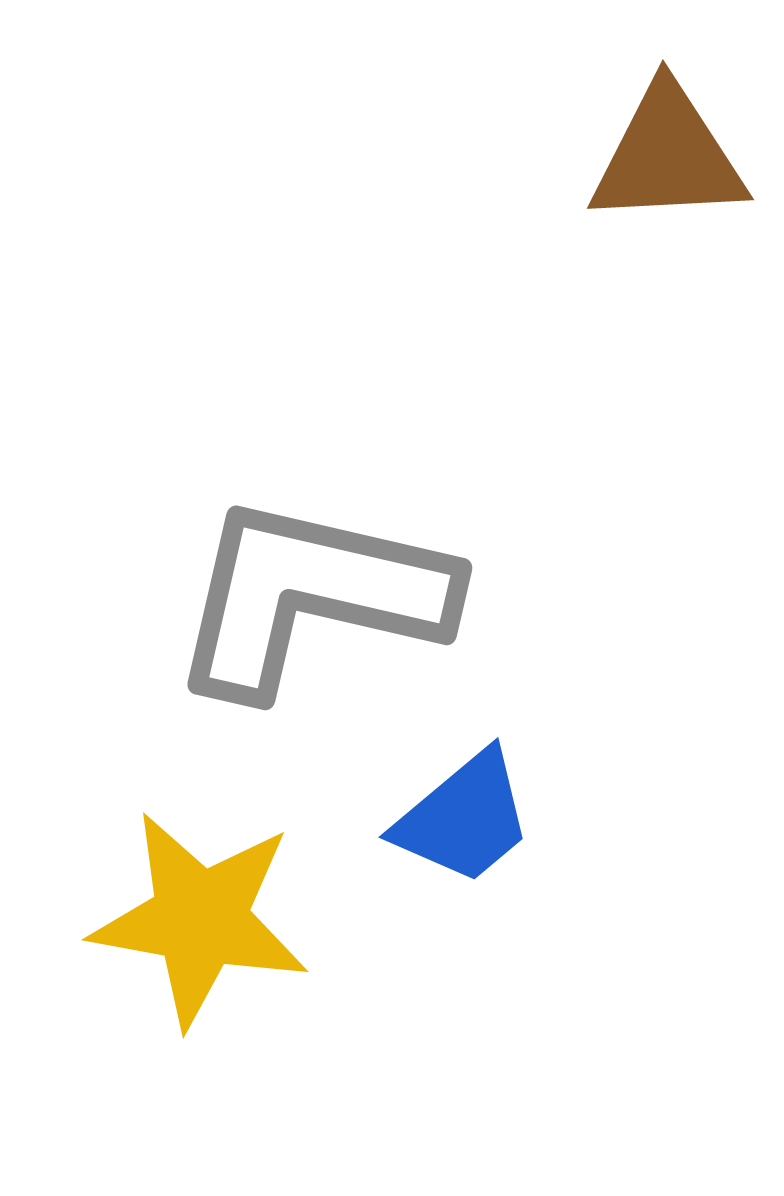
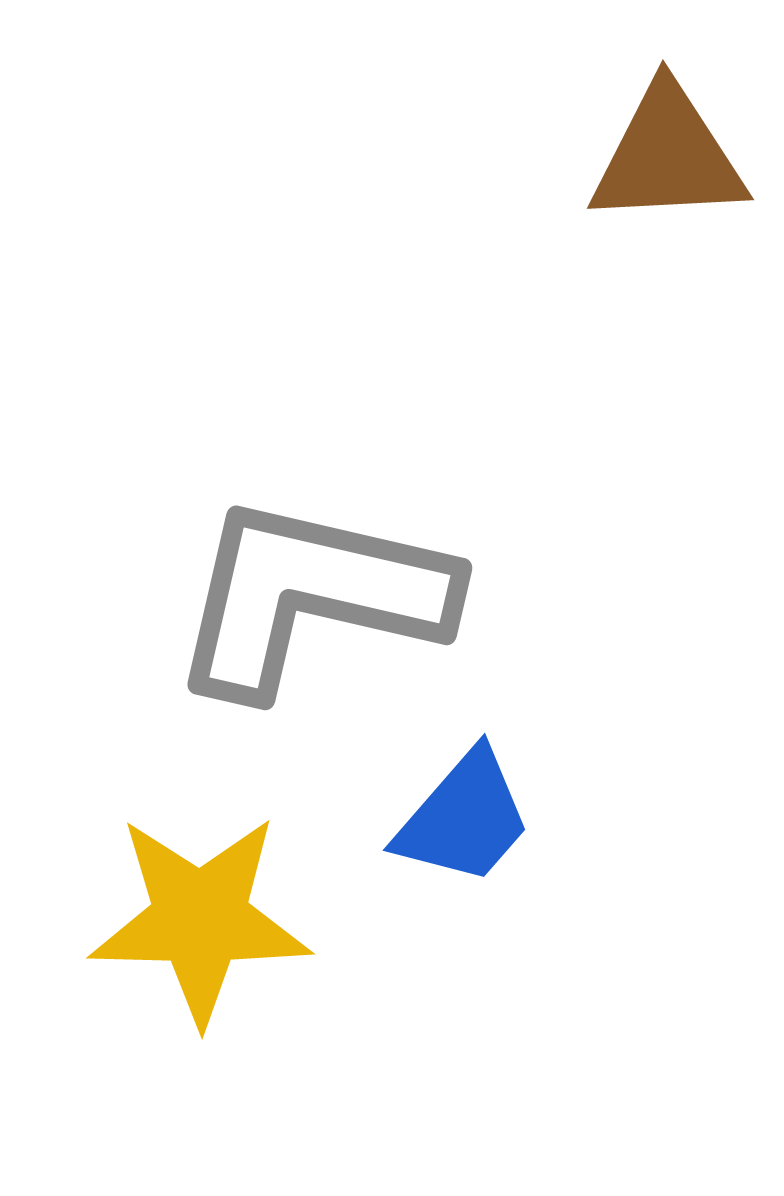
blue trapezoid: rotated 9 degrees counterclockwise
yellow star: rotated 9 degrees counterclockwise
